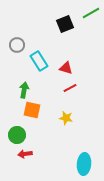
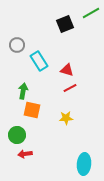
red triangle: moved 1 px right, 2 px down
green arrow: moved 1 px left, 1 px down
yellow star: rotated 16 degrees counterclockwise
